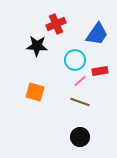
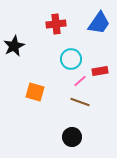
red cross: rotated 18 degrees clockwise
blue trapezoid: moved 2 px right, 11 px up
black star: moved 23 px left; rotated 30 degrees counterclockwise
cyan circle: moved 4 px left, 1 px up
black circle: moved 8 px left
